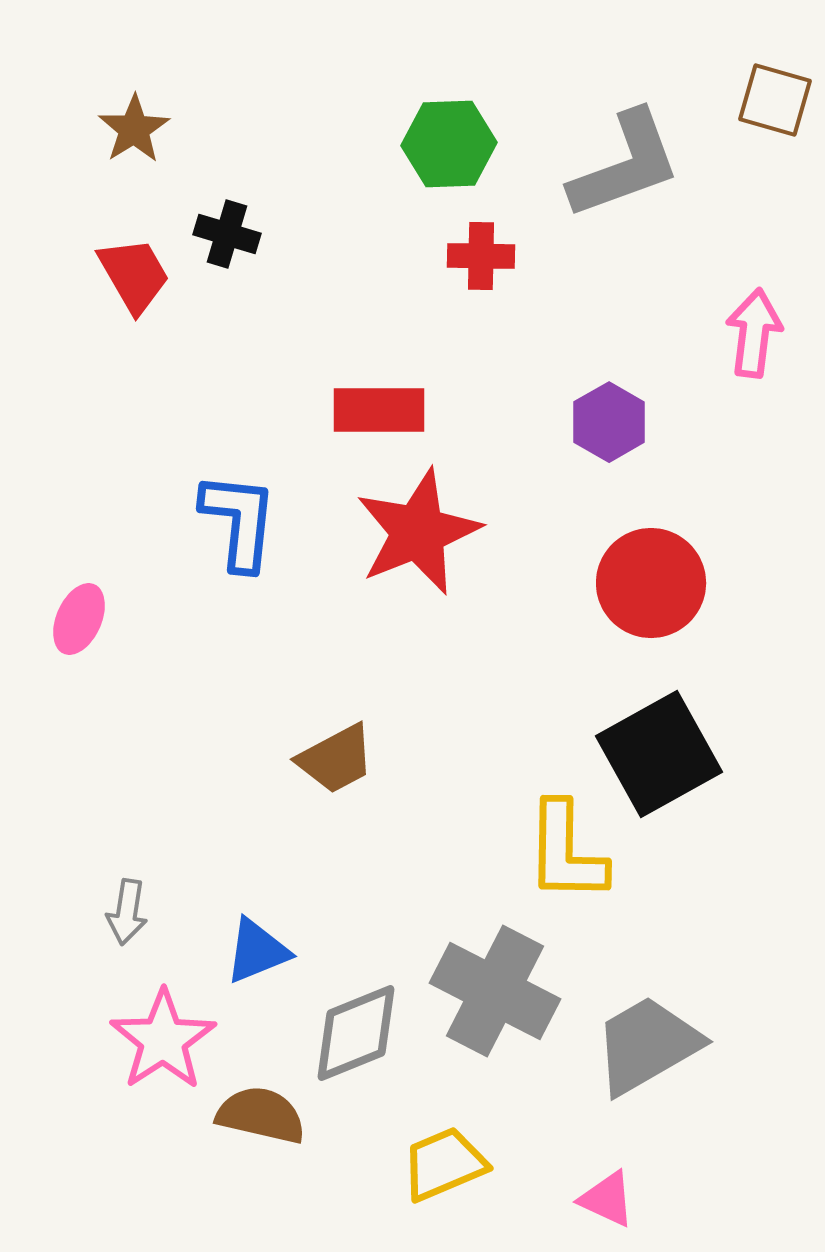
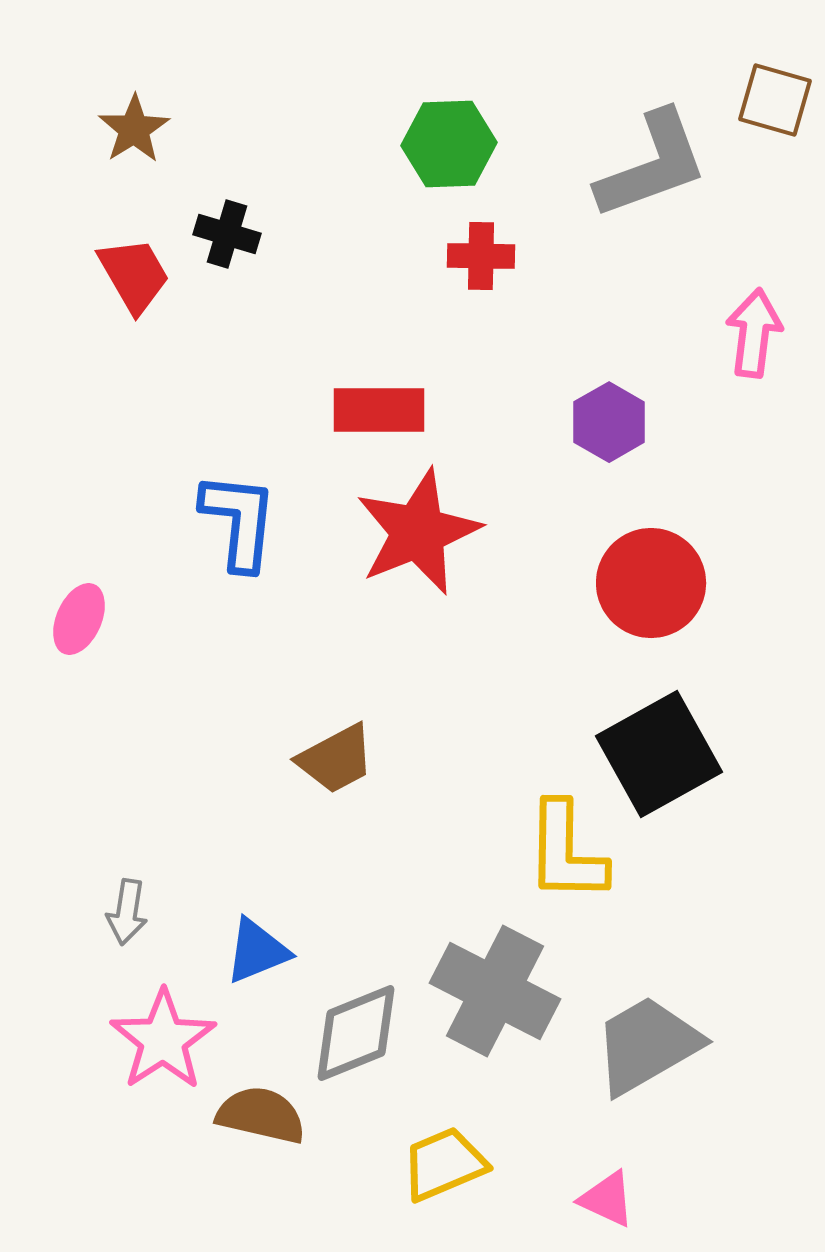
gray L-shape: moved 27 px right
